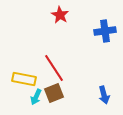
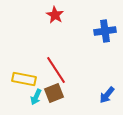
red star: moved 5 px left
red line: moved 2 px right, 2 px down
blue arrow: moved 3 px right; rotated 54 degrees clockwise
